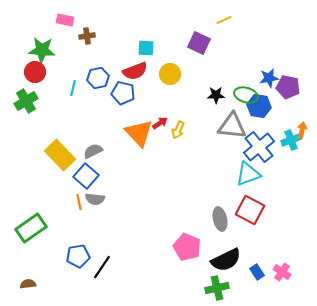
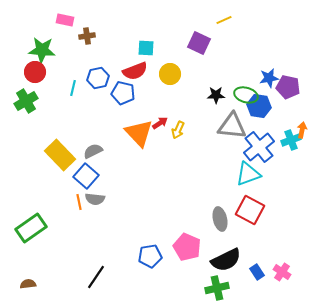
blue pentagon at (78, 256): moved 72 px right
black line at (102, 267): moved 6 px left, 10 px down
